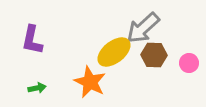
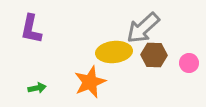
purple L-shape: moved 1 px left, 11 px up
yellow ellipse: rotated 32 degrees clockwise
orange star: rotated 24 degrees clockwise
